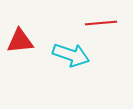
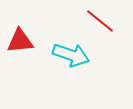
red line: moved 1 px left, 2 px up; rotated 44 degrees clockwise
